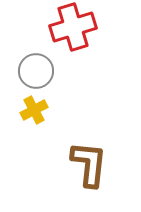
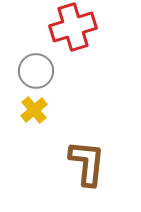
yellow cross: rotated 12 degrees counterclockwise
brown L-shape: moved 2 px left, 1 px up
